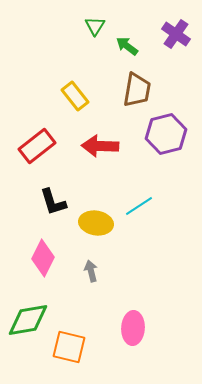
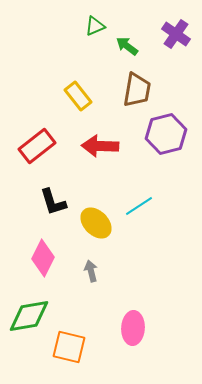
green triangle: rotated 35 degrees clockwise
yellow rectangle: moved 3 px right
yellow ellipse: rotated 36 degrees clockwise
green diamond: moved 1 px right, 4 px up
